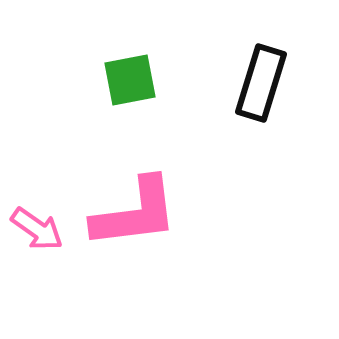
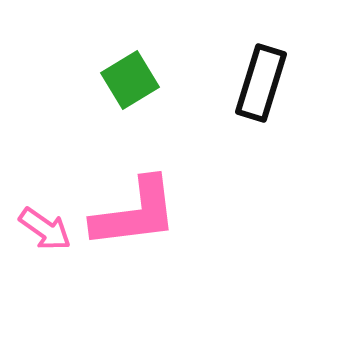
green square: rotated 20 degrees counterclockwise
pink arrow: moved 8 px right
